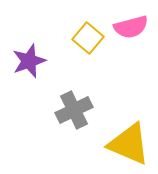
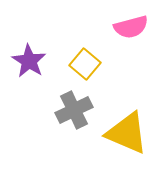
yellow square: moved 3 px left, 26 px down
purple star: rotated 20 degrees counterclockwise
yellow triangle: moved 2 px left, 11 px up
